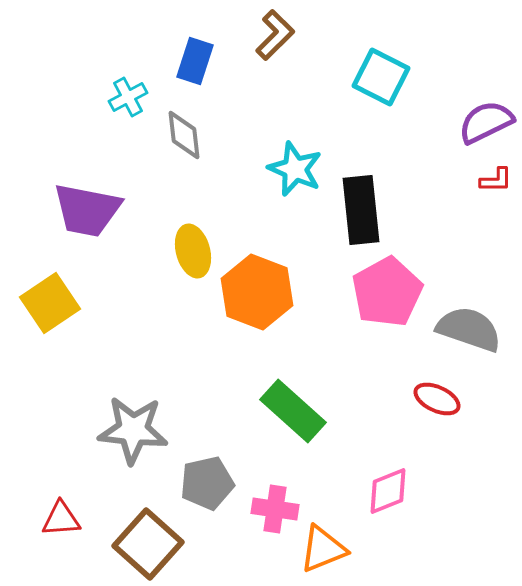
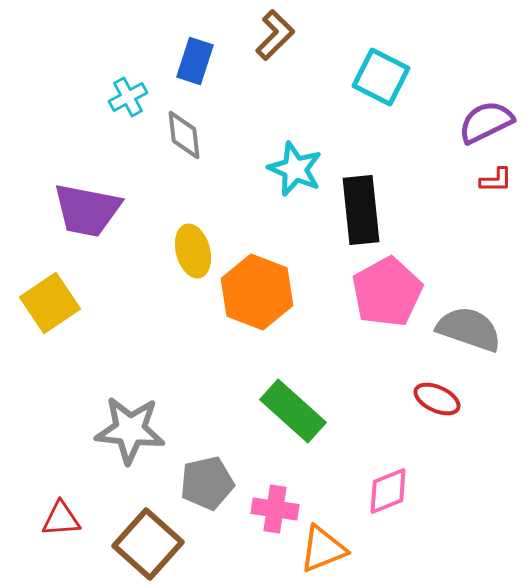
gray star: moved 3 px left
